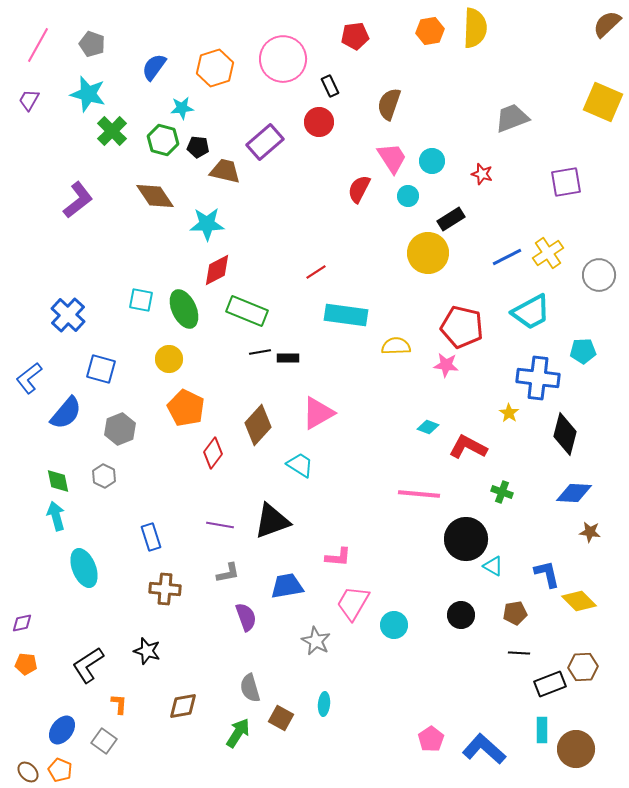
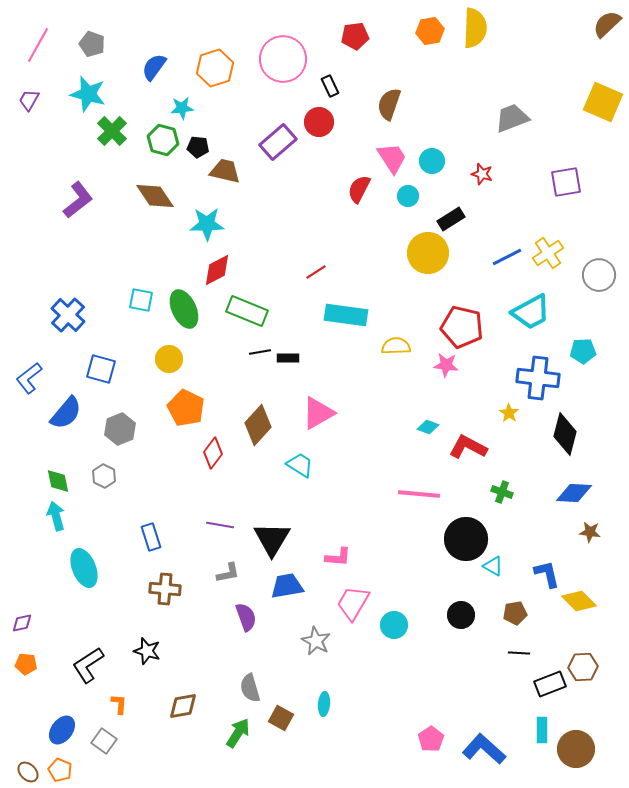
purple rectangle at (265, 142): moved 13 px right
black triangle at (272, 521): moved 18 px down; rotated 39 degrees counterclockwise
